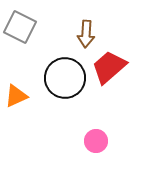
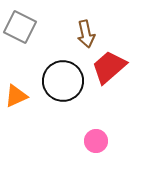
brown arrow: rotated 16 degrees counterclockwise
black circle: moved 2 px left, 3 px down
